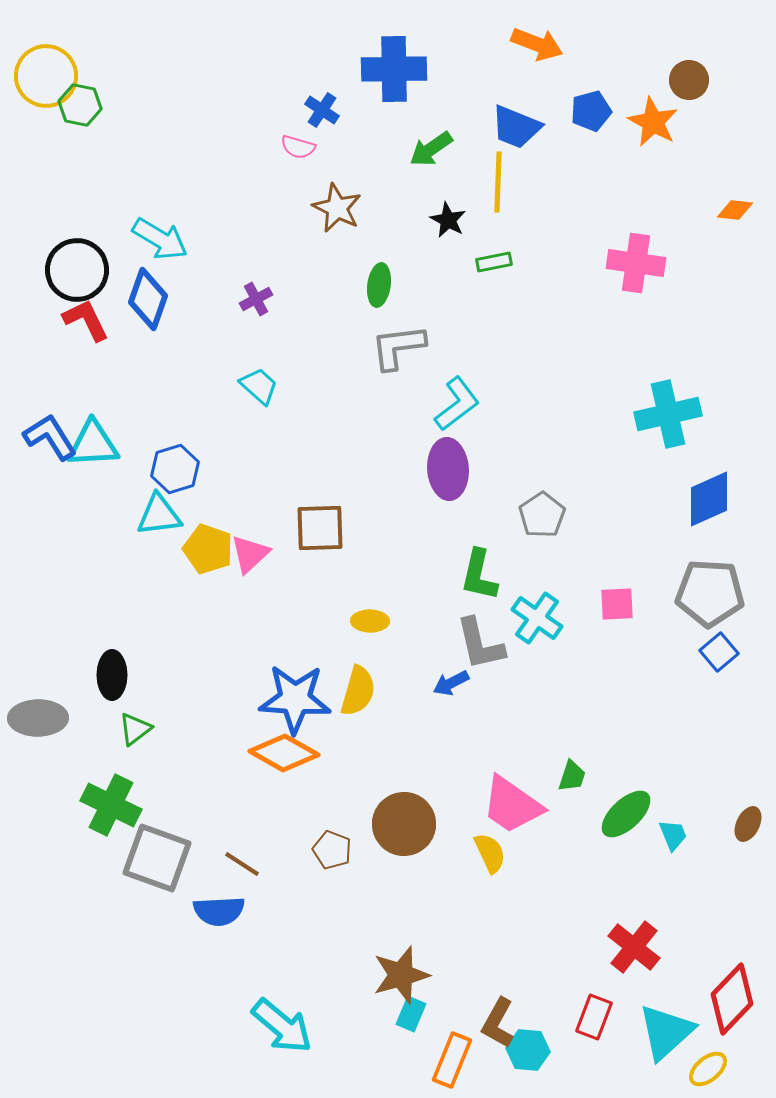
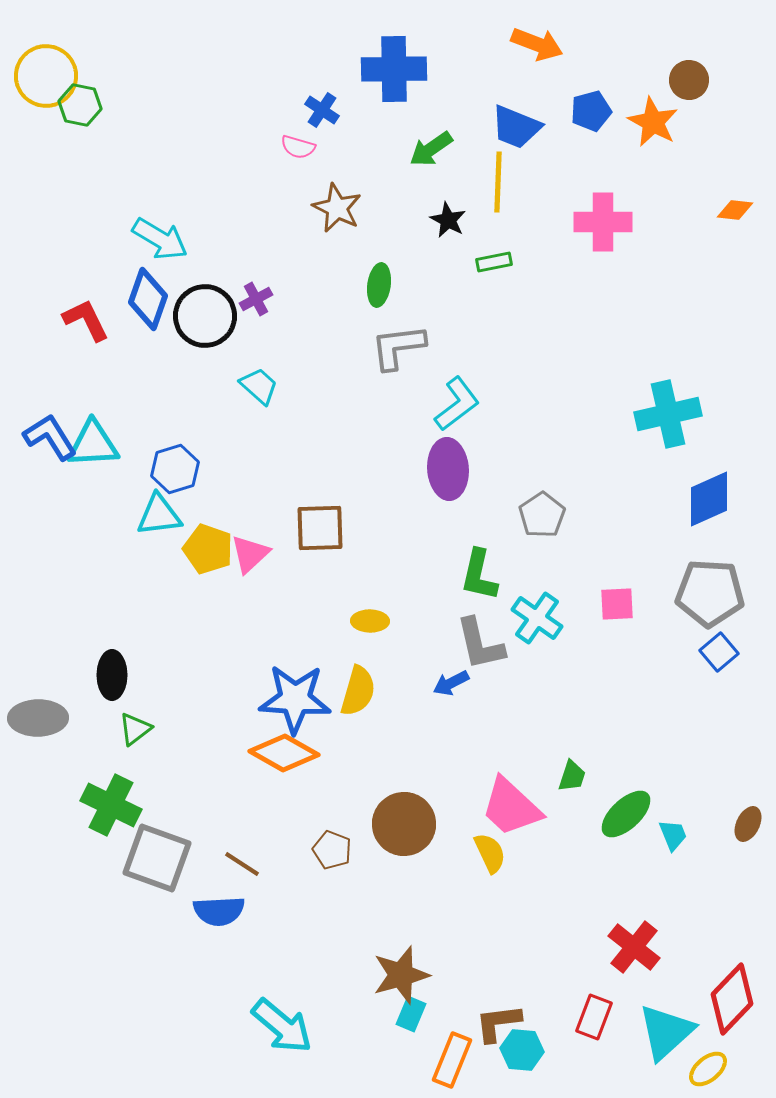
pink cross at (636, 263): moved 33 px left, 41 px up; rotated 8 degrees counterclockwise
black circle at (77, 270): moved 128 px right, 46 px down
pink trapezoid at (512, 805): moved 1 px left, 2 px down; rotated 8 degrees clockwise
brown L-shape at (498, 1023): rotated 54 degrees clockwise
cyan hexagon at (528, 1050): moved 6 px left
